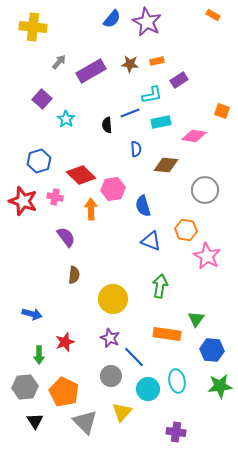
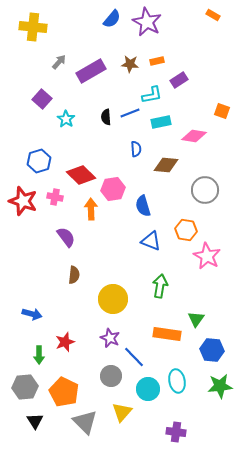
black semicircle at (107, 125): moved 1 px left, 8 px up
